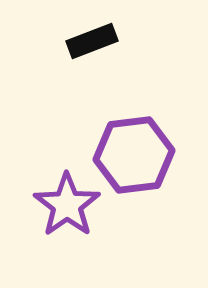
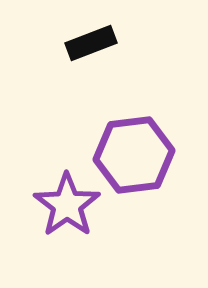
black rectangle: moved 1 px left, 2 px down
